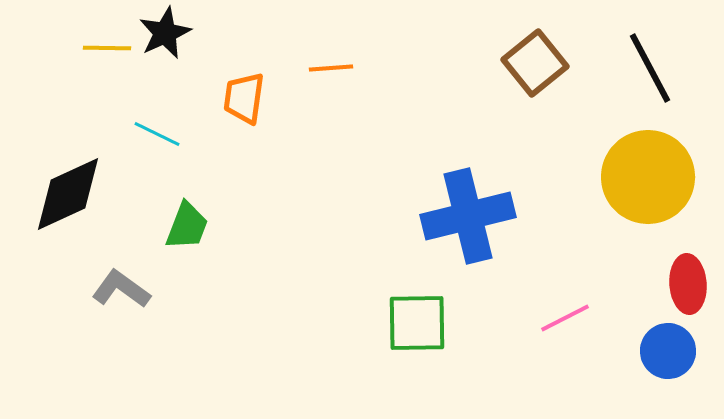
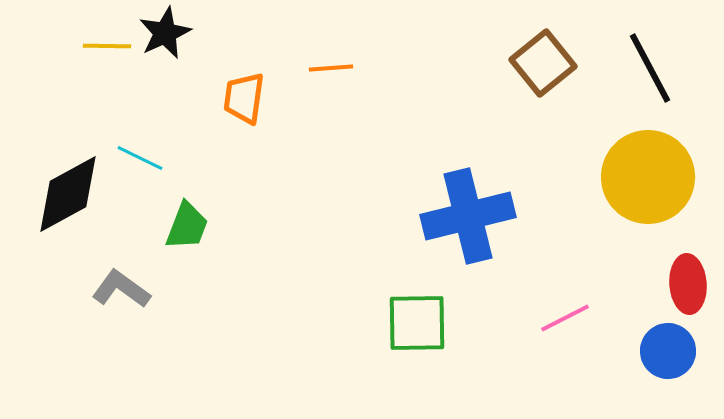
yellow line: moved 2 px up
brown square: moved 8 px right
cyan line: moved 17 px left, 24 px down
black diamond: rotated 4 degrees counterclockwise
